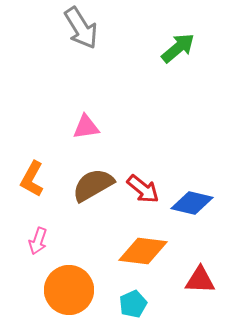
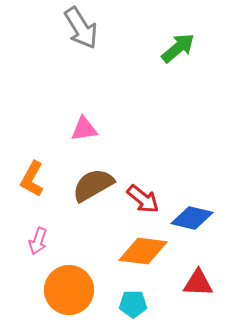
pink triangle: moved 2 px left, 2 px down
red arrow: moved 10 px down
blue diamond: moved 15 px down
red triangle: moved 2 px left, 3 px down
cyan pentagon: rotated 24 degrees clockwise
